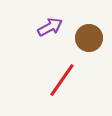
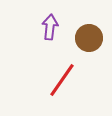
purple arrow: rotated 55 degrees counterclockwise
